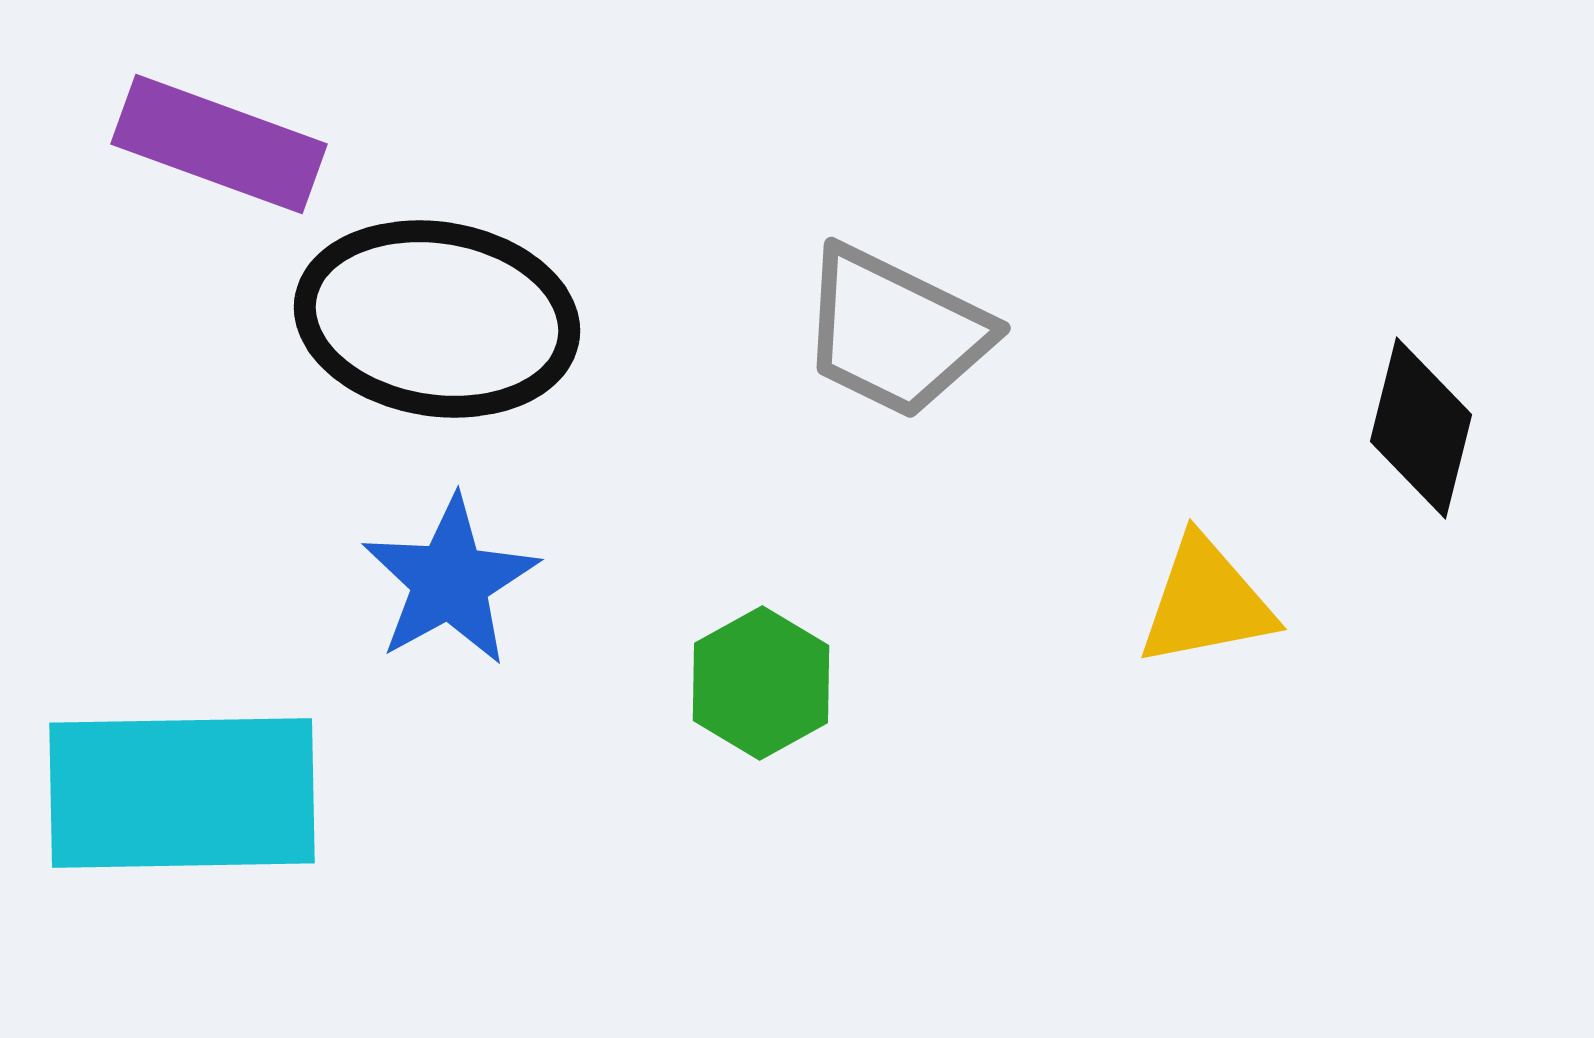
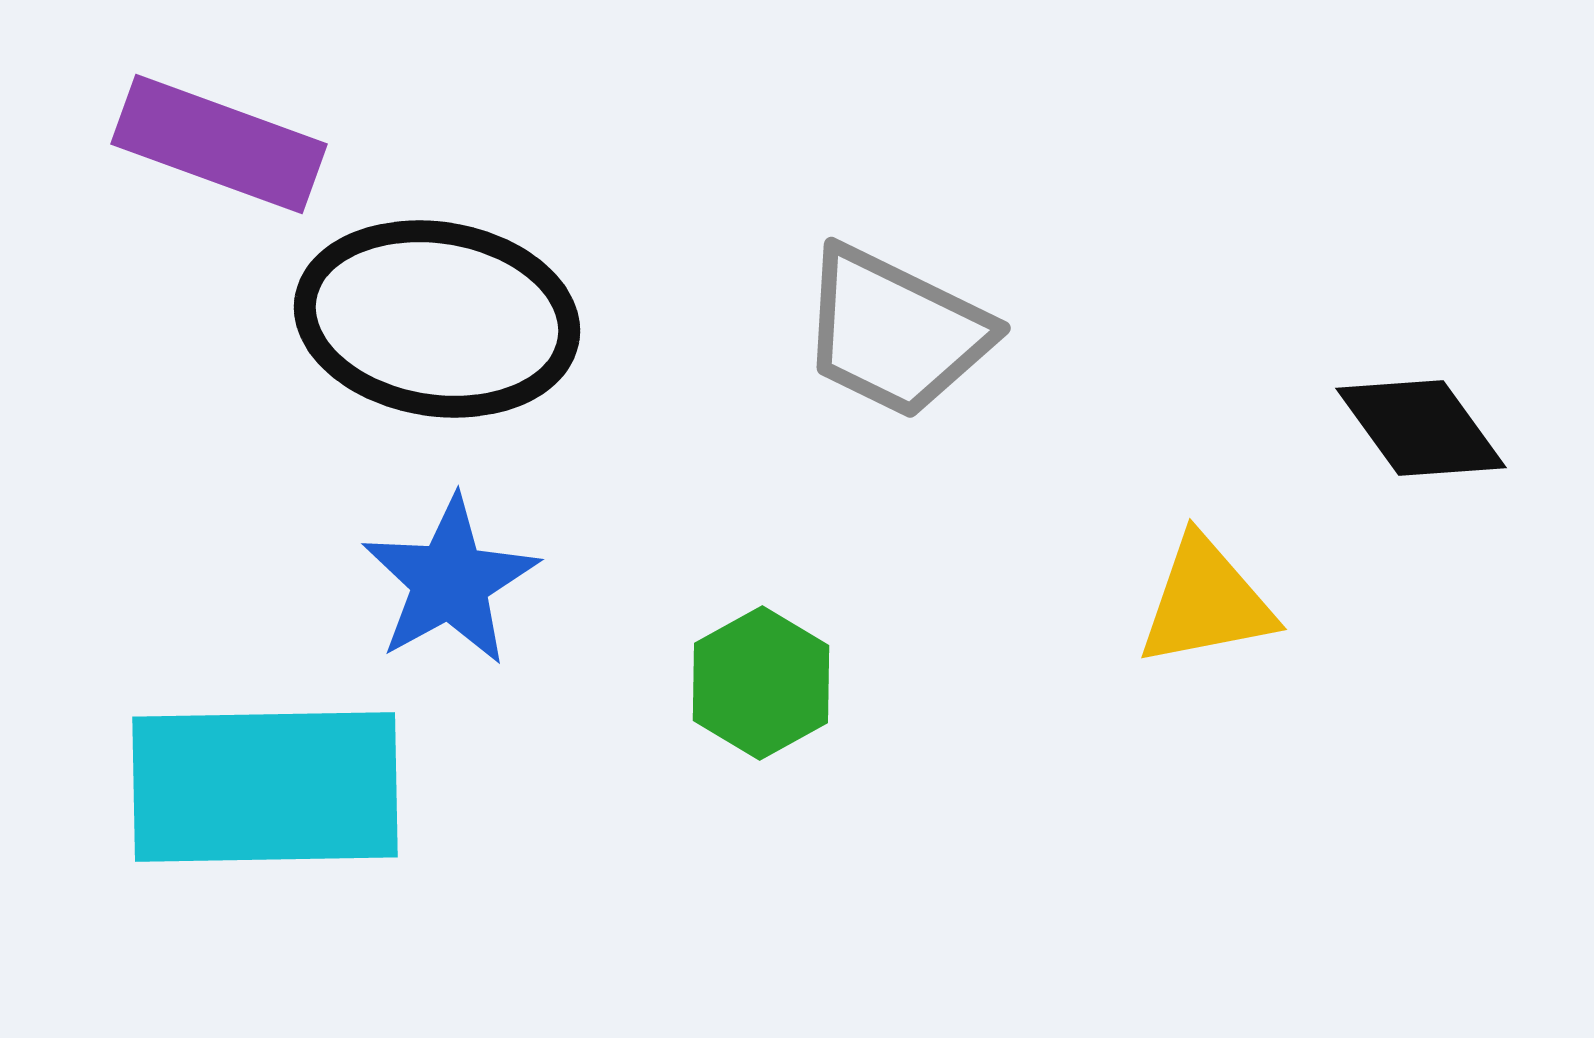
black diamond: rotated 50 degrees counterclockwise
cyan rectangle: moved 83 px right, 6 px up
